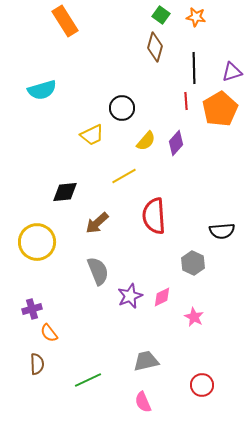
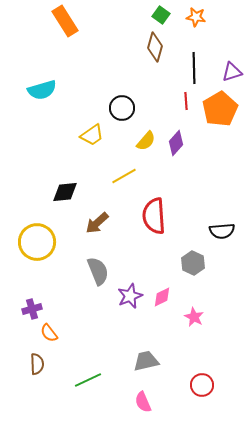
yellow trapezoid: rotated 10 degrees counterclockwise
